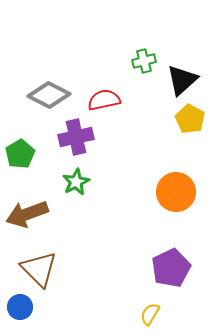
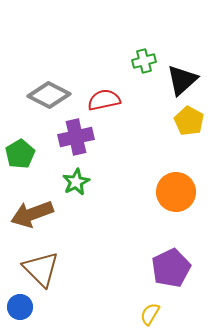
yellow pentagon: moved 1 px left, 2 px down
brown arrow: moved 5 px right
brown triangle: moved 2 px right
